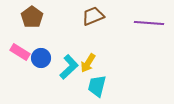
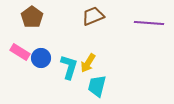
cyan L-shape: rotated 30 degrees counterclockwise
